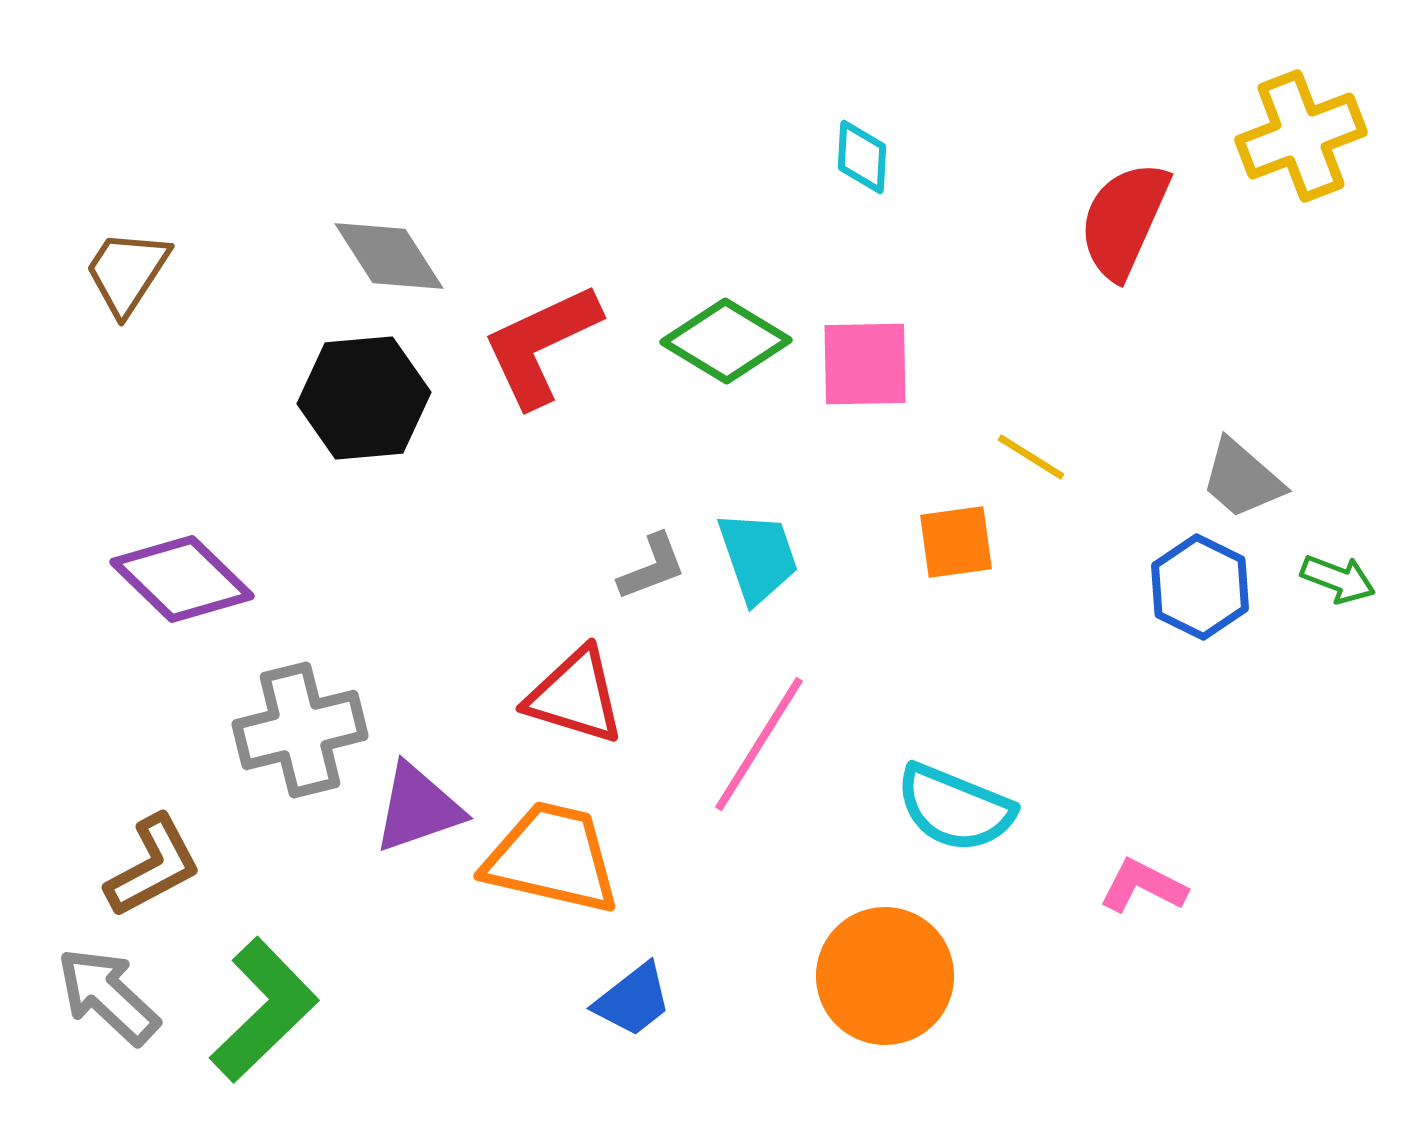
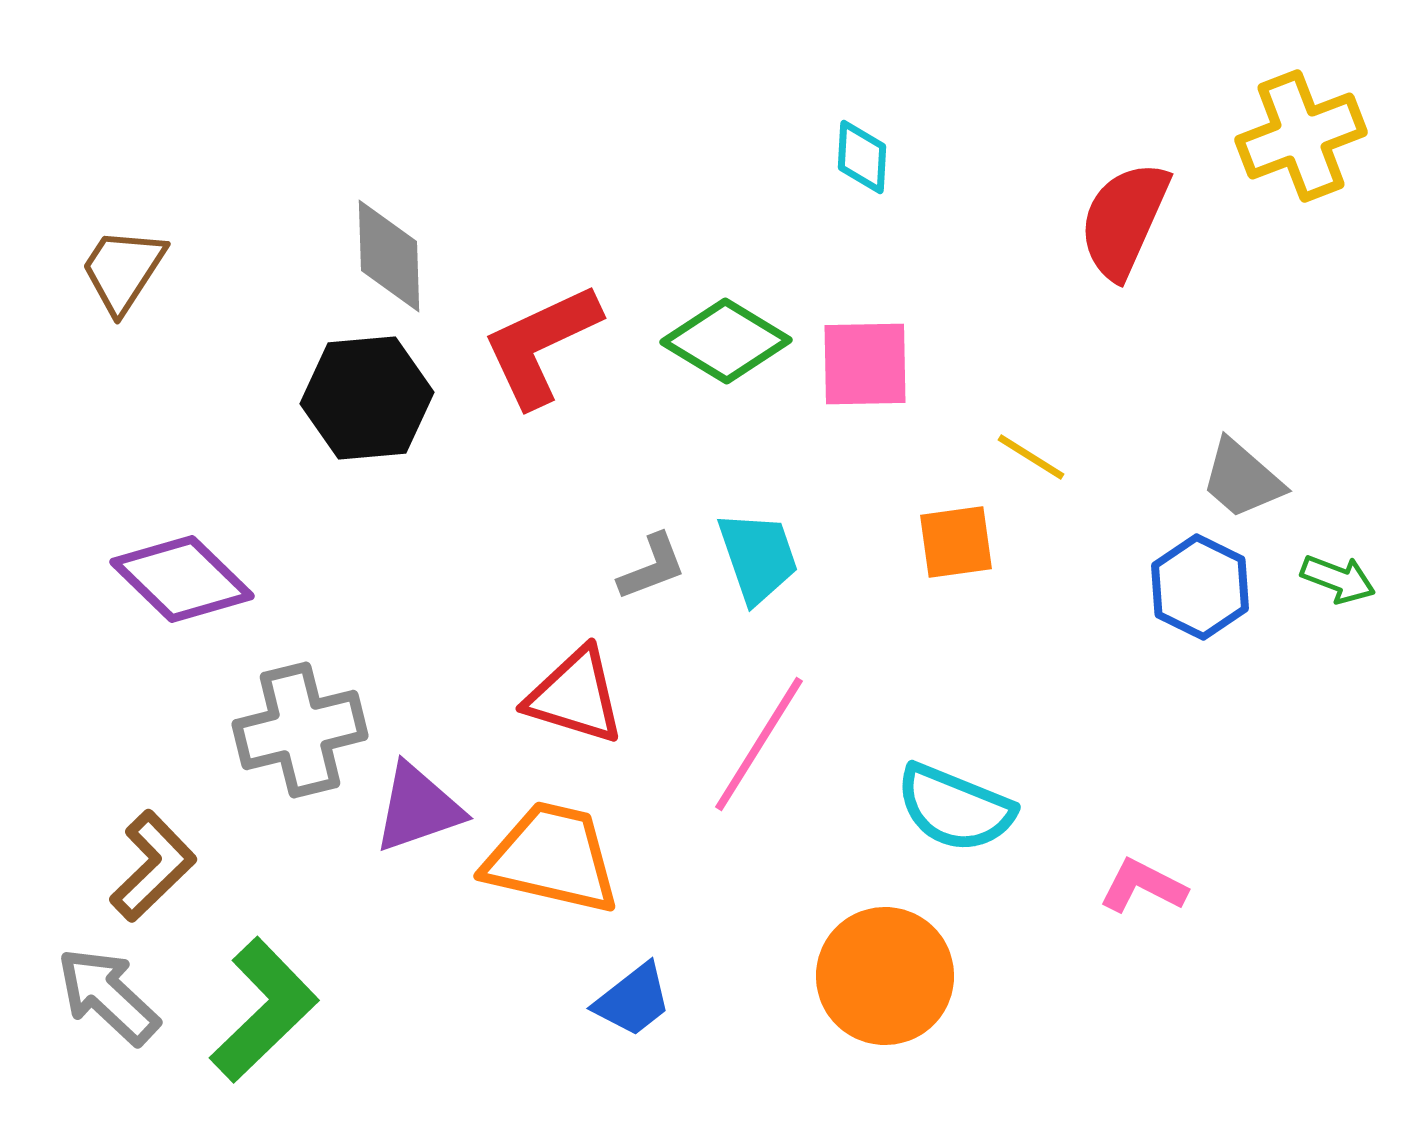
gray diamond: rotated 31 degrees clockwise
brown trapezoid: moved 4 px left, 2 px up
black hexagon: moved 3 px right
brown L-shape: rotated 16 degrees counterclockwise
